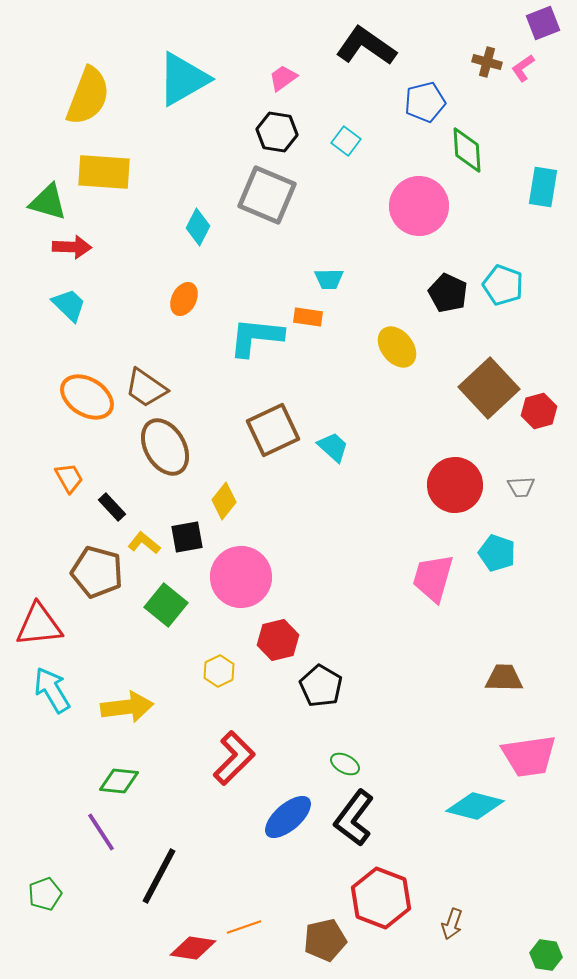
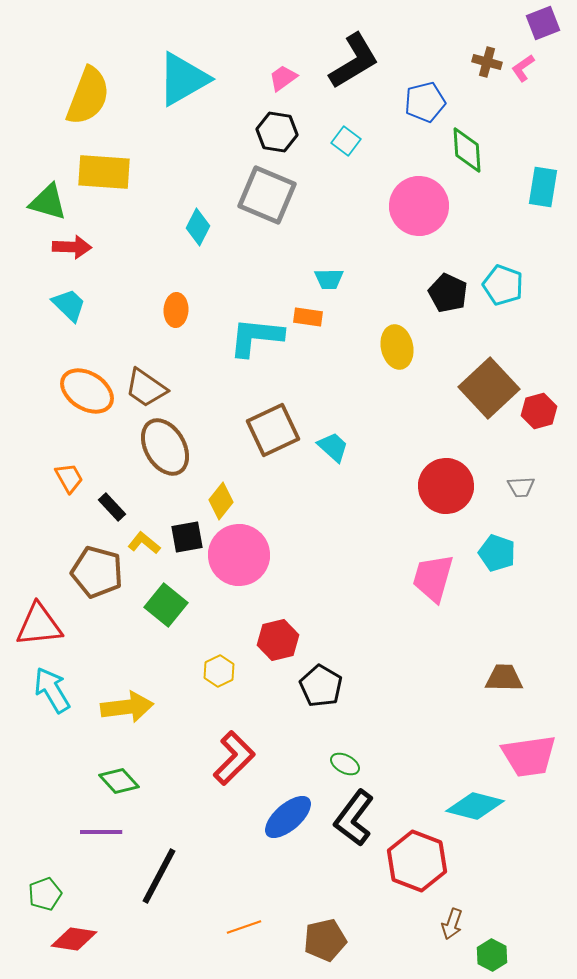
black L-shape at (366, 46): moved 12 px left, 15 px down; rotated 114 degrees clockwise
orange ellipse at (184, 299): moved 8 px left, 11 px down; rotated 24 degrees counterclockwise
yellow ellipse at (397, 347): rotated 27 degrees clockwise
orange ellipse at (87, 397): moved 6 px up
red circle at (455, 485): moved 9 px left, 1 px down
yellow diamond at (224, 501): moved 3 px left
pink circle at (241, 577): moved 2 px left, 22 px up
green diamond at (119, 781): rotated 42 degrees clockwise
purple line at (101, 832): rotated 57 degrees counterclockwise
red hexagon at (381, 898): moved 36 px right, 37 px up
red diamond at (193, 948): moved 119 px left, 9 px up
green hexagon at (546, 955): moved 54 px left; rotated 20 degrees clockwise
